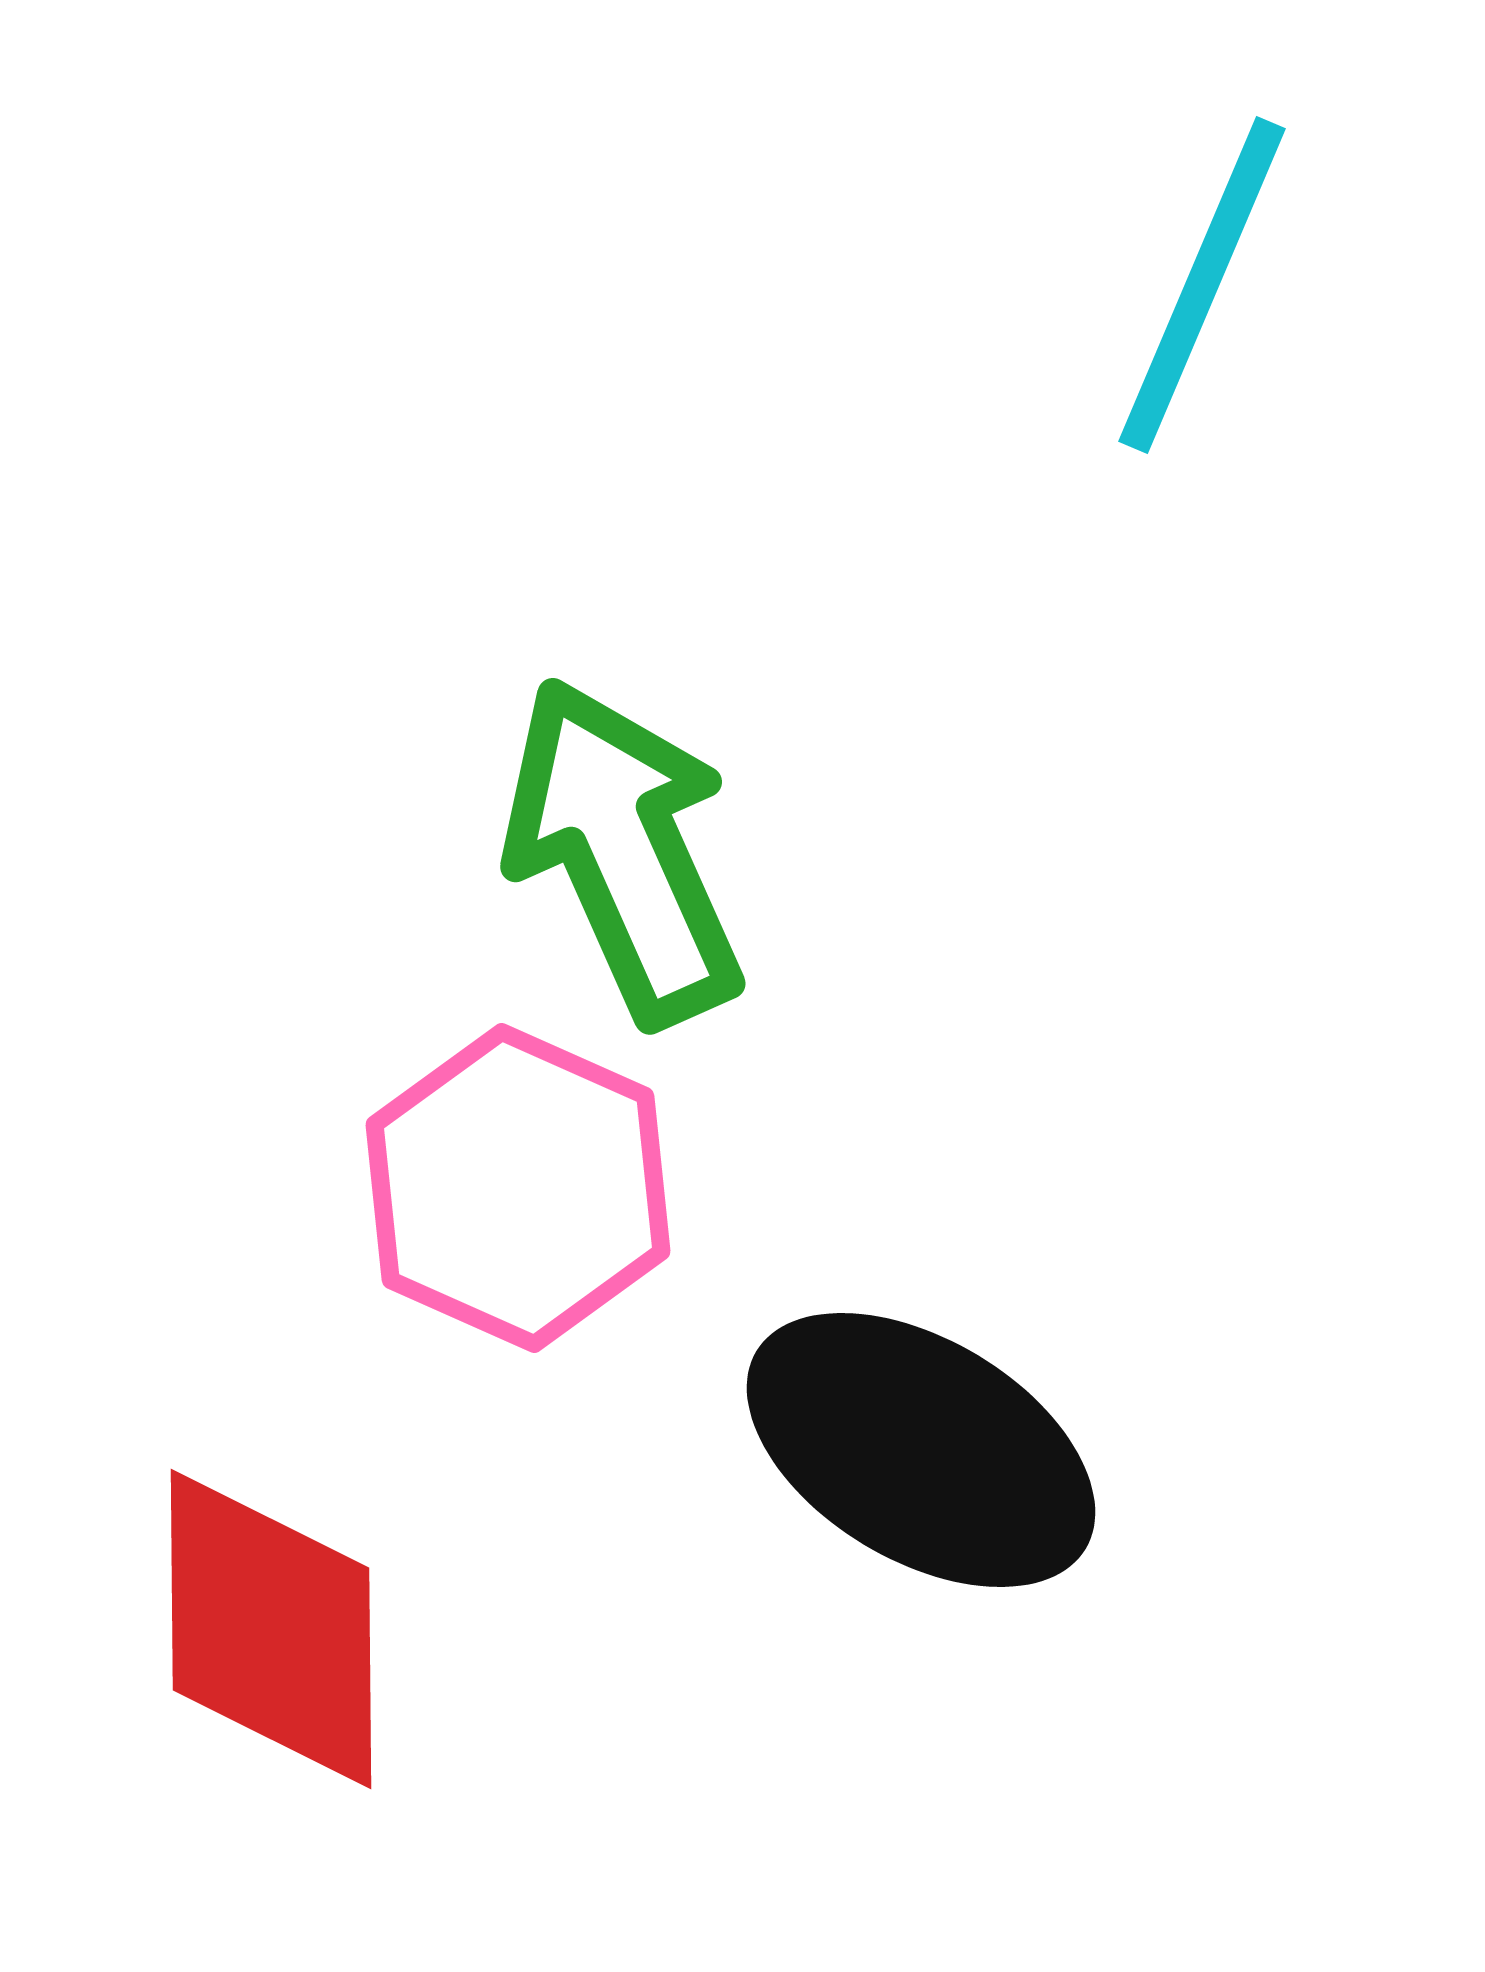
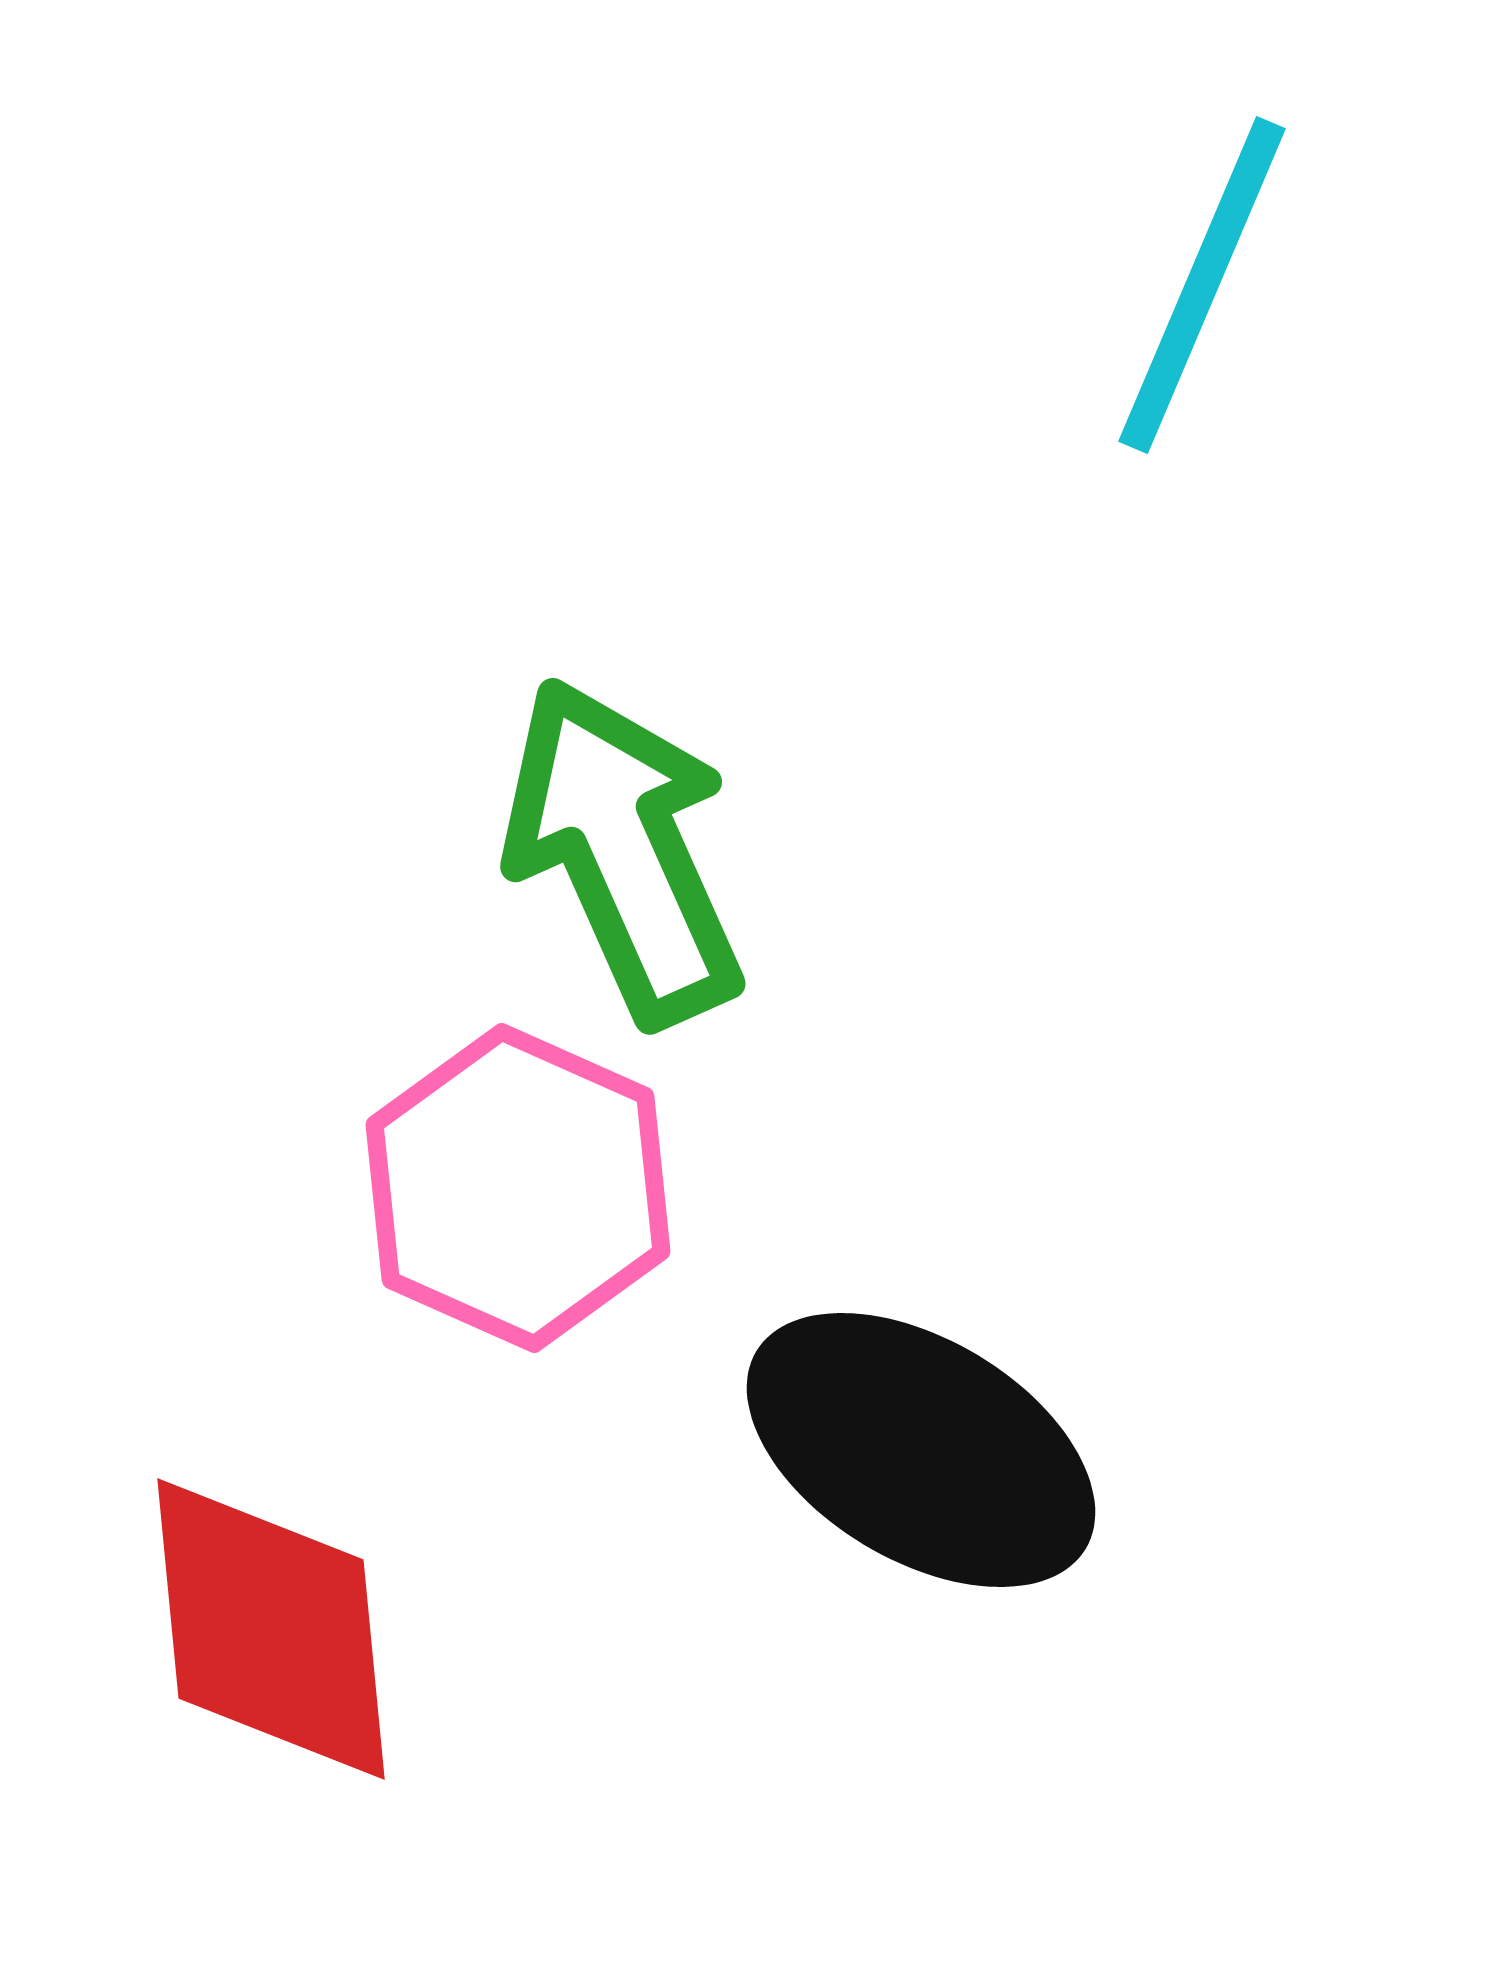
red diamond: rotated 5 degrees counterclockwise
